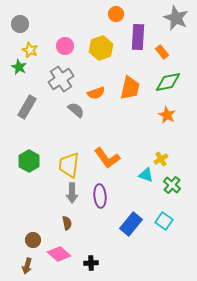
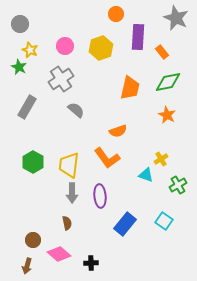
orange semicircle: moved 22 px right, 38 px down
green hexagon: moved 4 px right, 1 px down
green cross: moved 6 px right; rotated 18 degrees clockwise
blue rectangle: moved 6 px left
